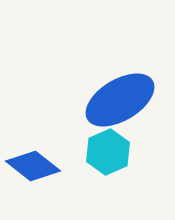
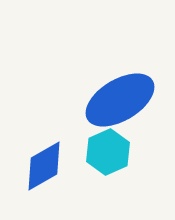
blue diamond: moved 11 px right; rotated 68 degrees counterclockwise
